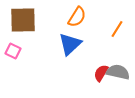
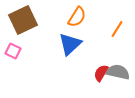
brown square: rotated 24 degrees counterclockwise
